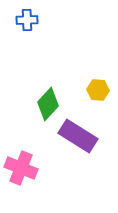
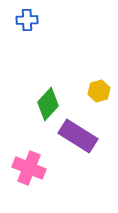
yellow hexagon: moved 1 px right, 1 px down; rotated 20 degrees counterclockwise
pink cross: moved 8 px right
